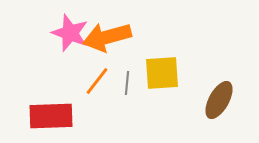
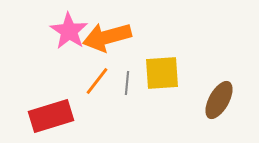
pink star: moved 1 px left, 2 px up; rotated 12 degrees clockwise
red rectangle: rotated 15 degrees counterclockwise
